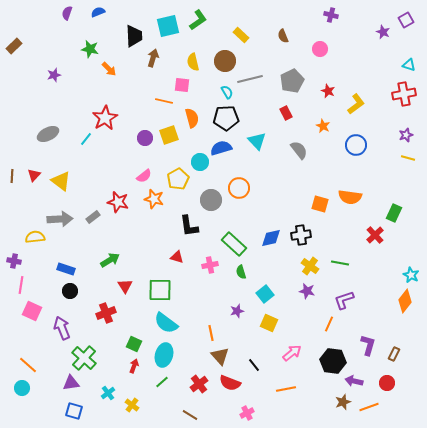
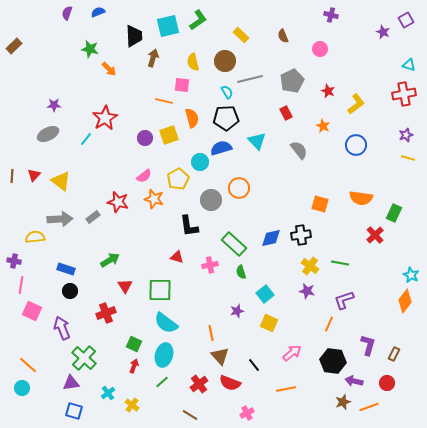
purple star at (54, 75): moved 30 px down; rotated 16 degrees clockwise
orange semicircle at (350, 197): moved 11 px right, 1 px down
